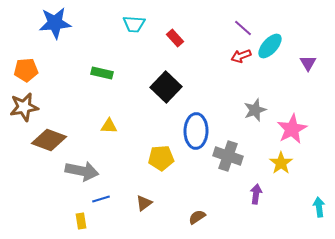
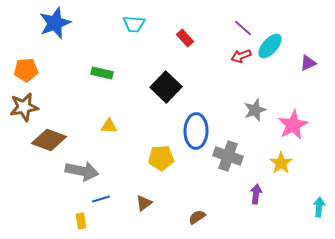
blue star: rotated 16 degrees counterclockwise
red rectangle: moved 10 px right
purple triangle: rotated 36 degrees clockwise
pink star: moved 1 px right, 4 px up
cyan arrow: rotated 12 degrees clockwise
